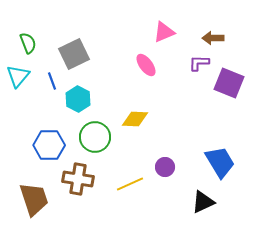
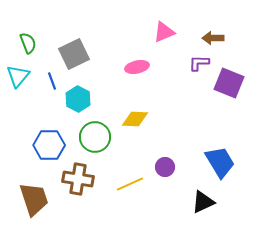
pink ellipse: moved 9 px left, 2 px down; rotated 65 degrees counterclockwise
